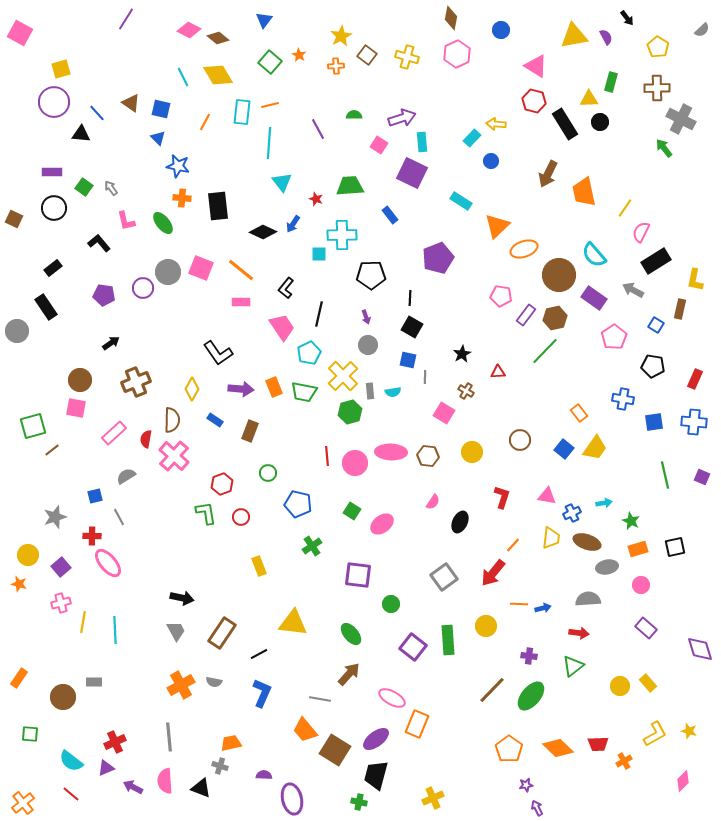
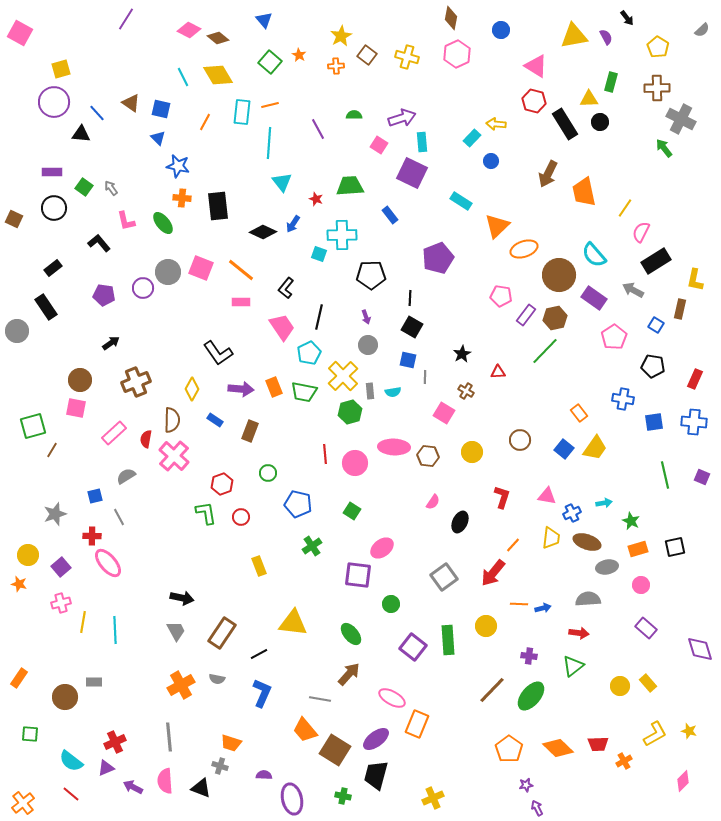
blue triangle at (264, 20): rotated 18 degrees counterclockwise
cyan square at (319, 254): rotated 21 degrees clockwise
black line at (319, 314): moved 3 px down
brown line at (52, 450): rotated 21 degrees counterclockwise
pink ellipse at (391, 452): moved 3 px right, 5 px up
red line at (327, 456): moved 2 px left, 2 px up
gray star at (55, 517): moved 3 px up
pink ellipse at (382, 524): moved 24 px down
gray semicircle at (214, 682): moved 3 px right, 3 px up
brown circle at (63, 697): moved 2 px right
orange trapezoid at (231, 743): rotated 150 degrees counterclockwise
green cross at (359, 802): moved 16 px left, 6 px up
